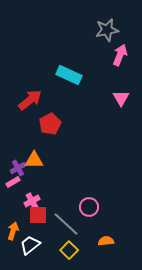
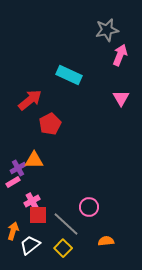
yellow square: moved 6 px left, 2 px up
